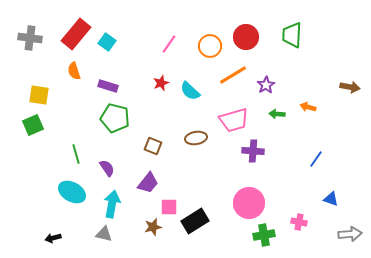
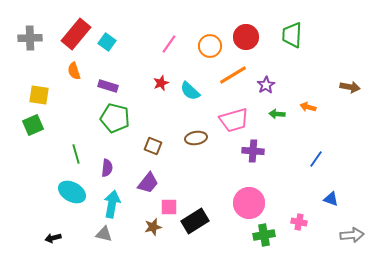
gray cross: rotated 10 degrees counterclockwise
purple semicircle: rotated 42 degrees clockwise
gray arrow: moved 2 px right, 1 px down
